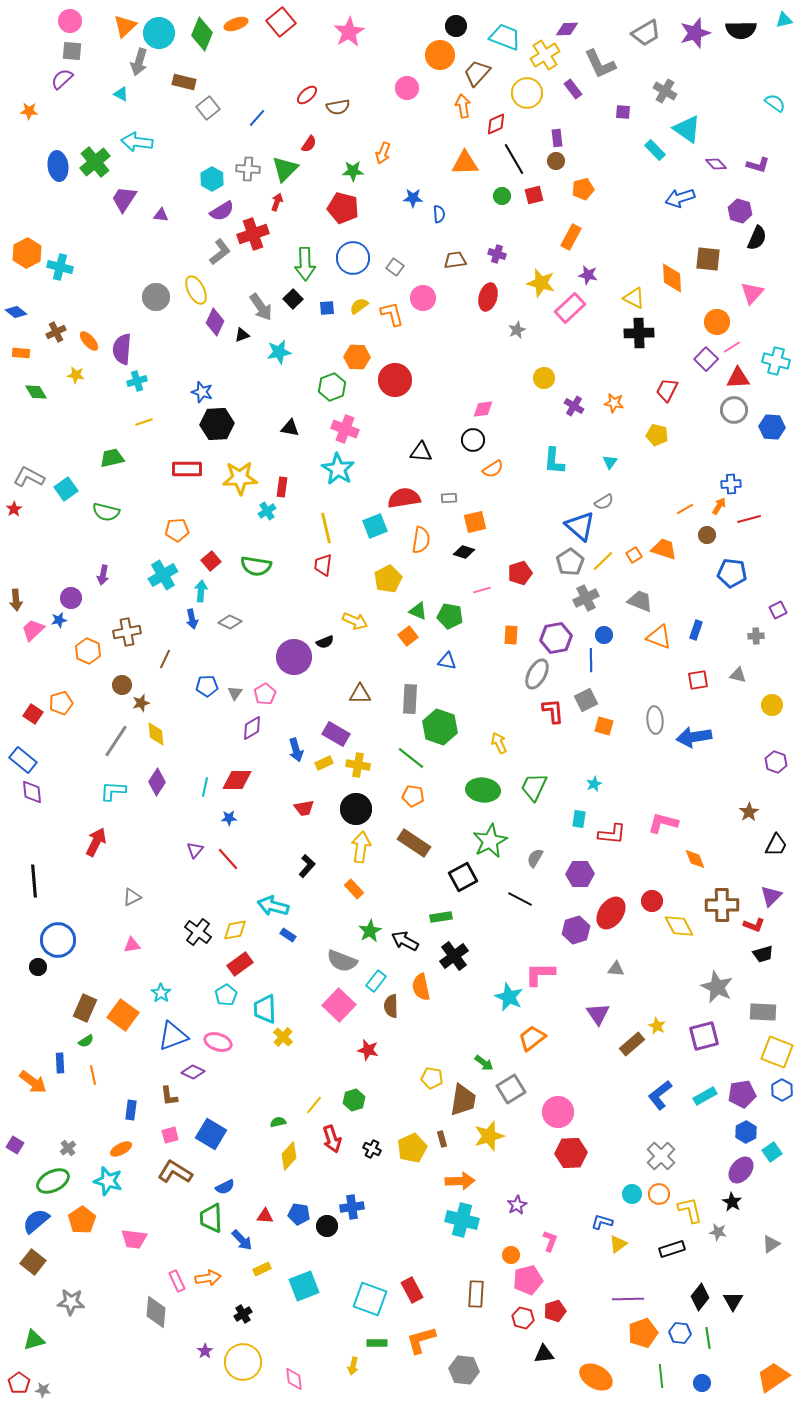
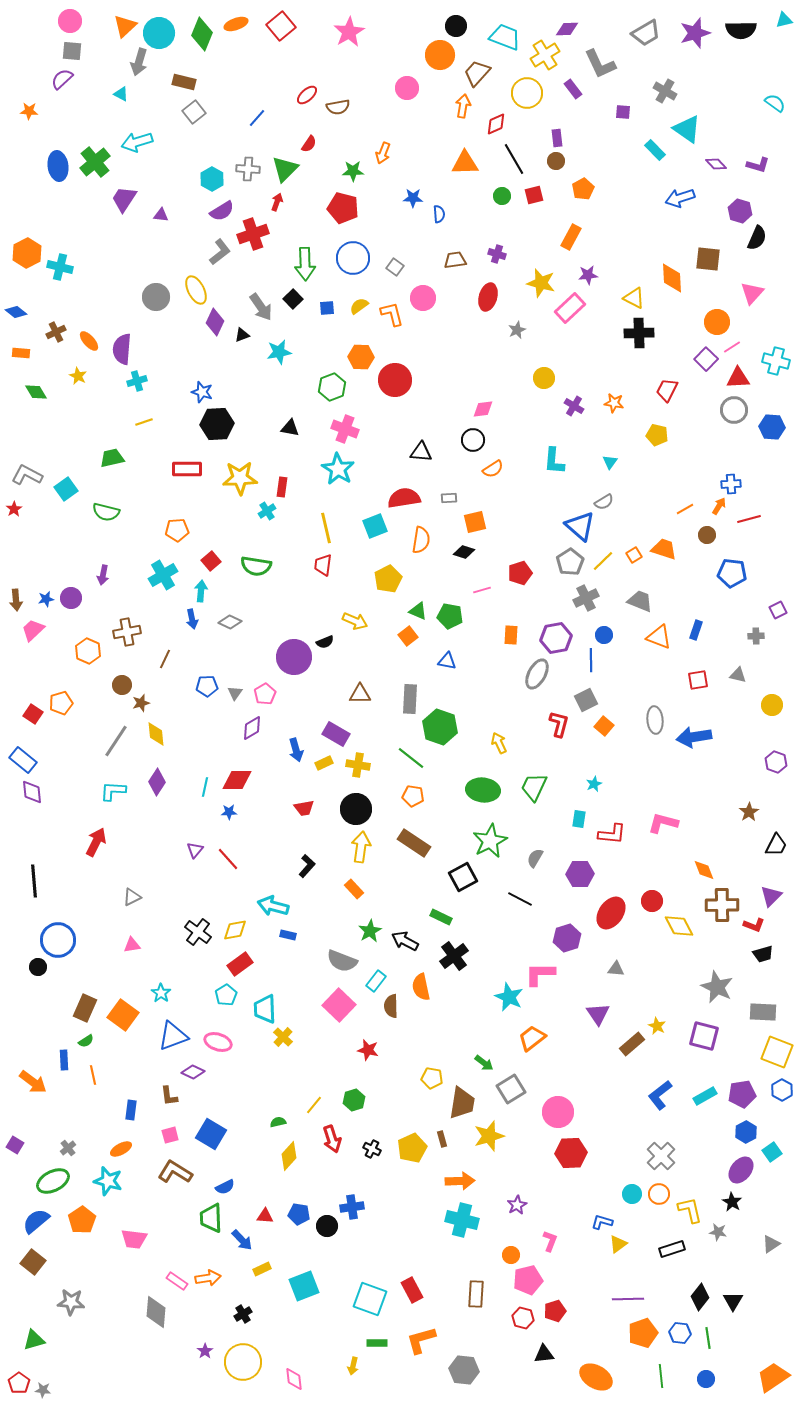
red square at (281, 22): moved 4 px down
orange arrow at (463, 106): rotated 20 degrees clockwise
gray square at (208, 108): moved 14 px left, 4 px down
cyan arrow at (137, 142): rotated 24 degrees counterclockwise
orange pentagon at (583, 189): rotated 15 degrees counterclockwise
purple star at (588, 275): rotated 18 degrees counterclockwise
orange hexagon at (357, 357): moved 4 px right
yellow star at (76, 375): moved 2 px right, 1 px down; rotated 18 degrees clockwise
gray L-shape at (29, 477): moved 2 px left, 2 px up
blue star at (59, 620): moved 13 px left, 21 px up
red L-shape at (553, 711): moved 6 px right, 13 px down; rotated 20 degrees clockwise
orange square at (604, 726): rotated 24 degrees clockwise
blue star at (229, 818): moved 6 px up
orange diamond at (695, 859): moved 9 px right, 11 px down
green rectangle at (441, 917): rotated 35 degrees clockwise
purple hexagon at (576, 930): moved 9 px left, 8 px down
blue rectangle at (288, 935): rotated 21 degrees counterclockwise
purple square at (704, 1036): rotated 28 degrees clockwise
blue rectangle at (60, 1063): moved 4 px right, 3 px up
brown trapezoid at (463, 1100): moved 1 px left, 3 px down
pink rectangle at (177, 1281): rotated 30 degrees counterclockwise
blue circle at (702, 1383): moved 4 px right, 4 px up
